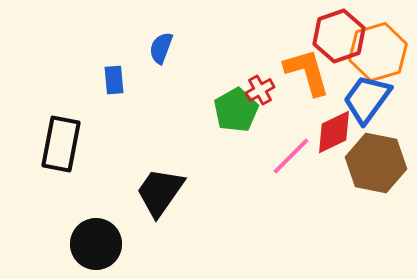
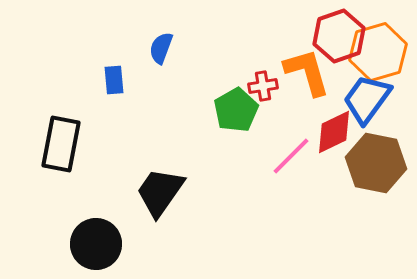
red cross: moved 3 px right, 4 px up; rotated 20 degrees clockwise
